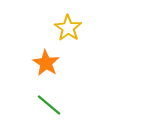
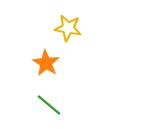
yellow star: rotated 24 degrees counterclockwise
